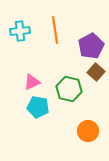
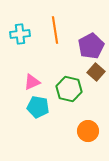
cyan cross: moved 3 px down
